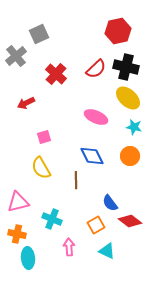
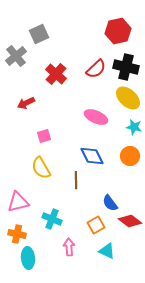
pink square: moved 1 px up
